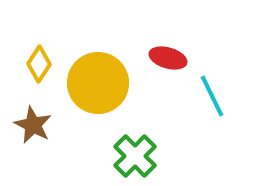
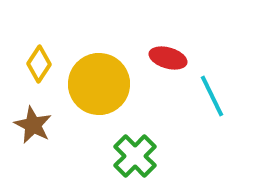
yellow circle: moved 1 px right, 1 px down
